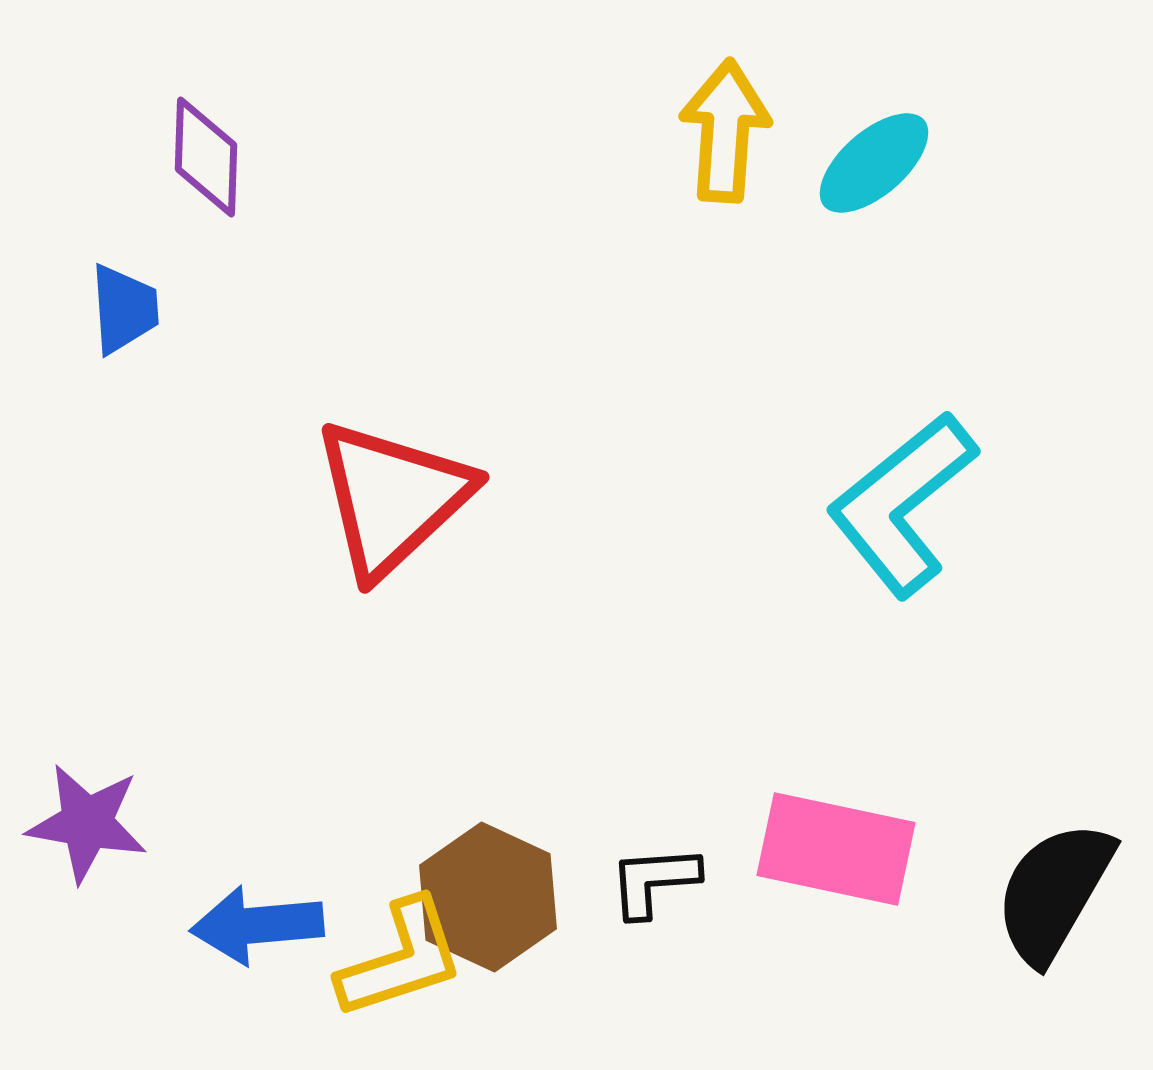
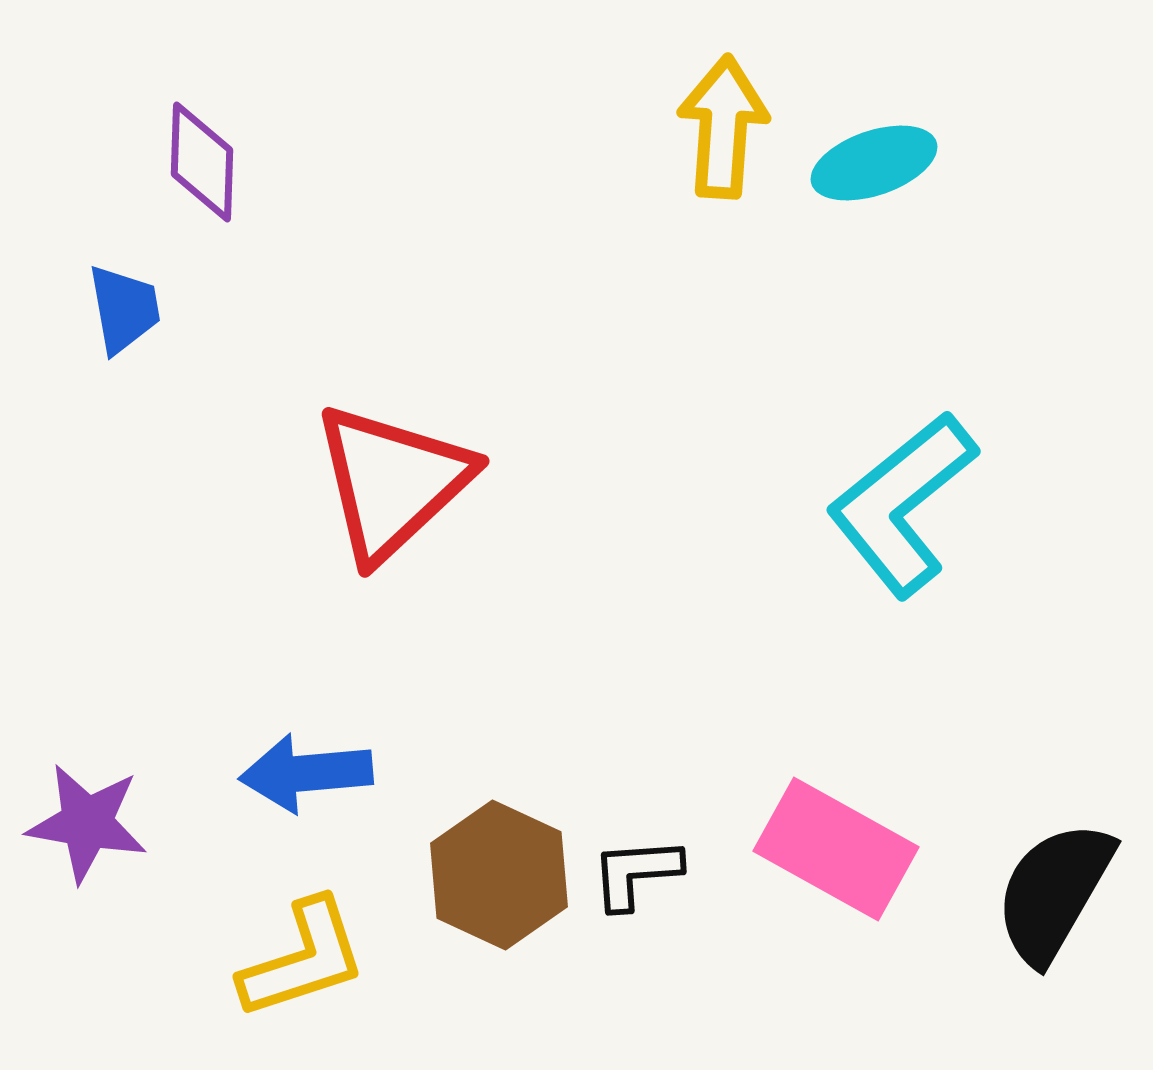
yellow arrow: moved 2 px left, 4 px up
purple diamond: moved 4 px left, 5 px down
cyan ellipse: rotated 22 degrees clockwise
blue trapezoid: rotated 6 degrees counterclockwise
red triangle: moved 16 px up
pink rectangle: rotated 17 degrees clockwise
black L-shape: moved 18 px left, 8 px up
brown hexagon: moved 11 px right, 22 px up
blue arrow: moved 49 px right, 152 px up
yellow L-shape: moved 98 px left
